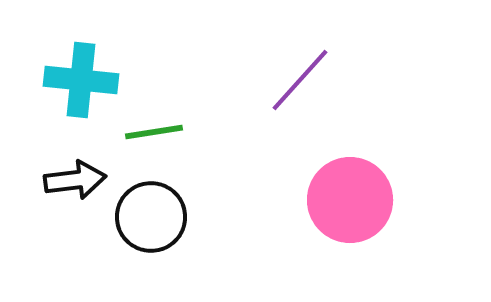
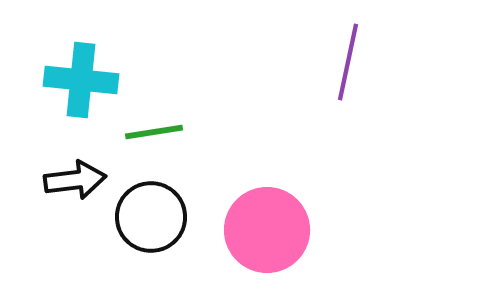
purple line: moved 48 px right, 18 px up; rotated 30 degrees counterclockwise
pink circle: moved 83 px left, 30 px down
